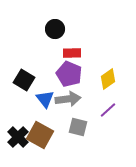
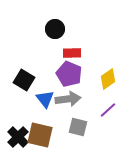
brown square: rotated 16 degrees counterclockwise
